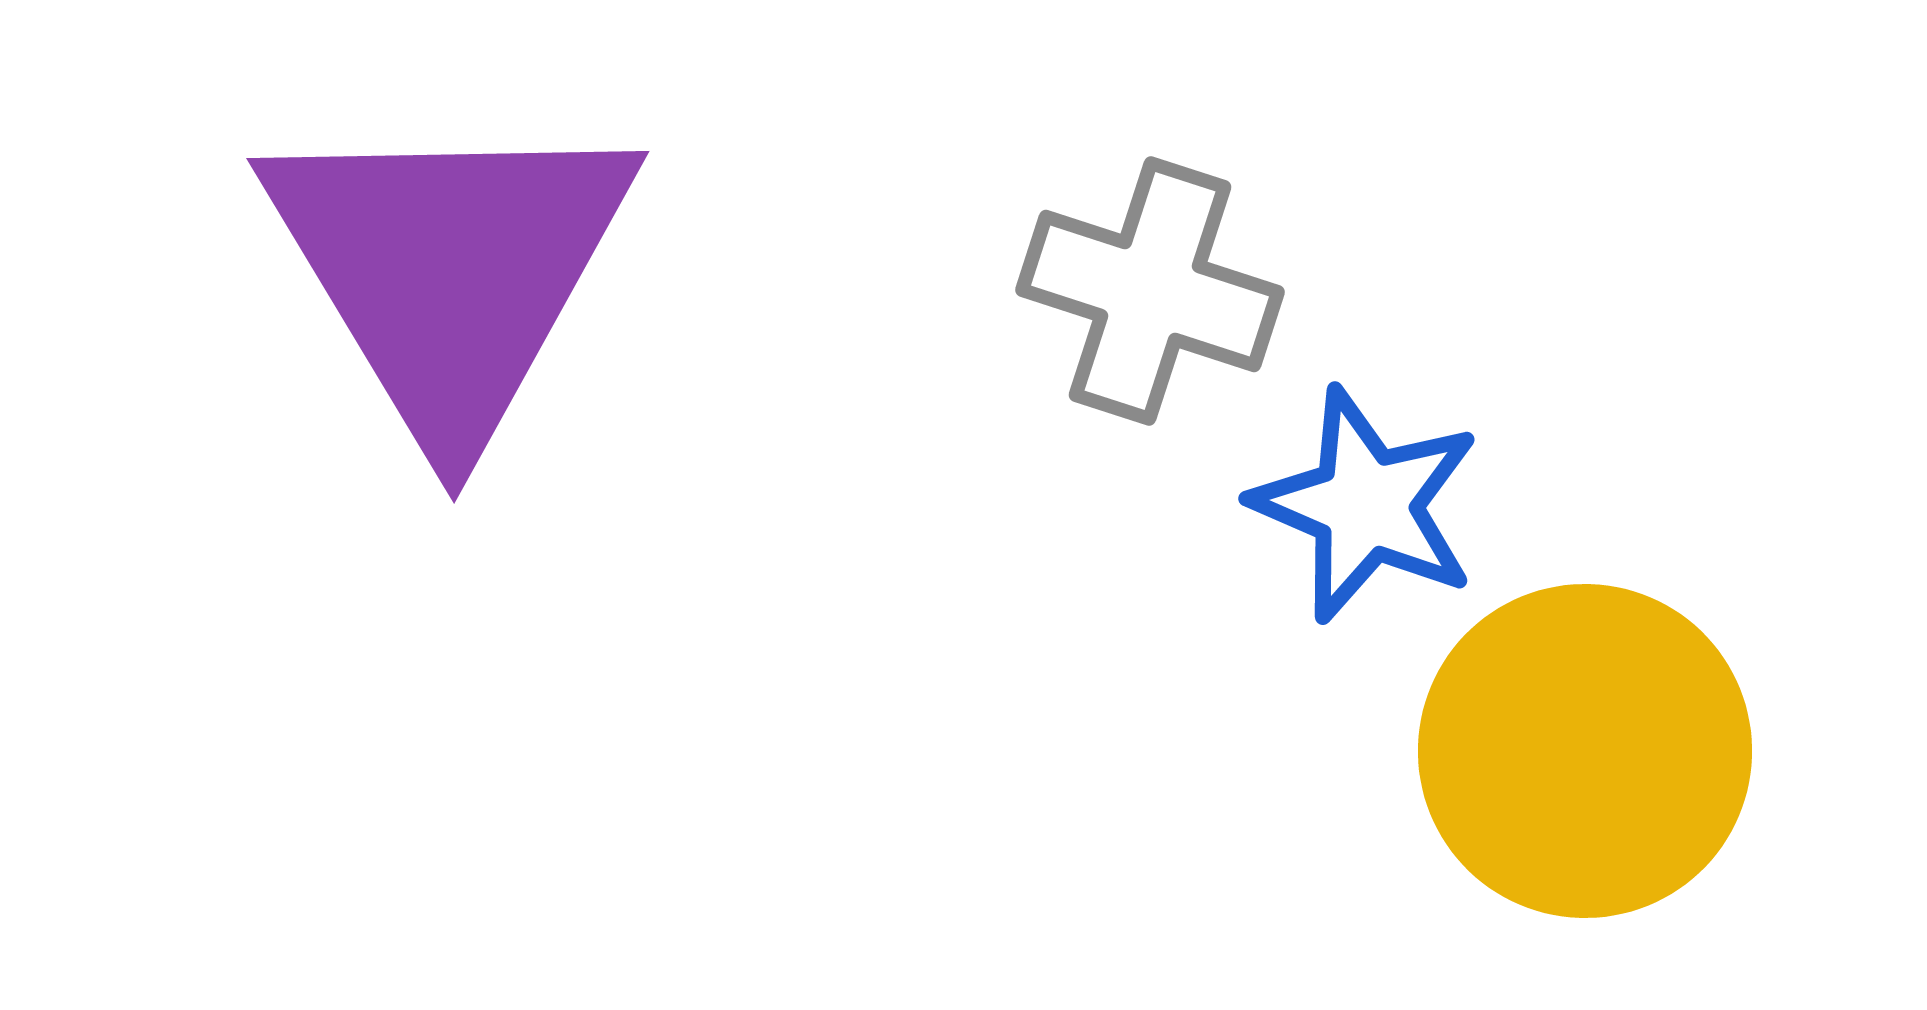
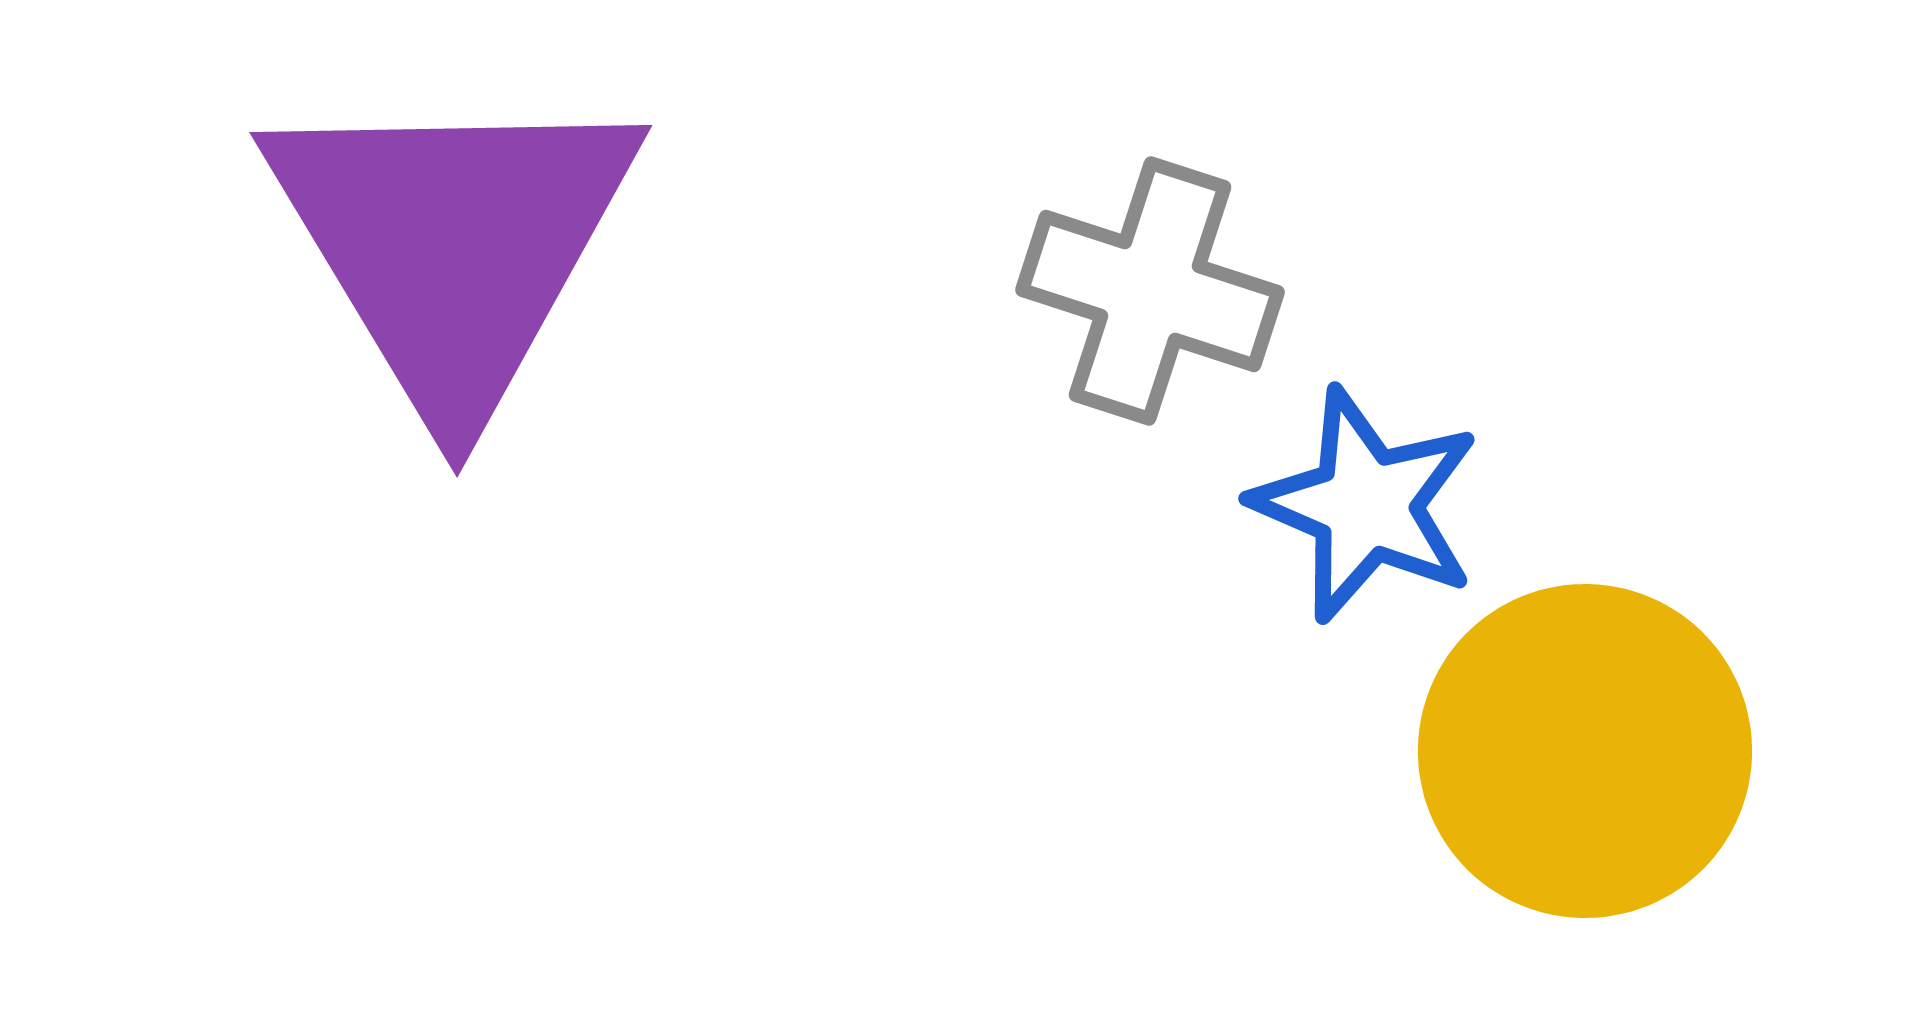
purple triangle: moved 3 px right, 26 px up
